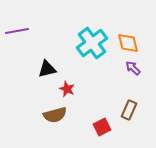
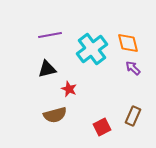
purple line: moved 33 px right, 4 px down
cyan cross: moved 6 px down
red star: moved 2 px right
brown rectangle: moved 4 px right, 6 px down
